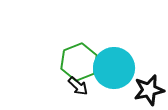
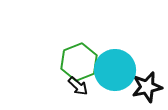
cyan circle: moved 1 px right, 2 px down
black star: moved 2 px left, 3 px up
